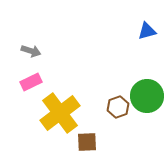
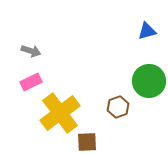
green circle: moved 2 px right, 15 px up
